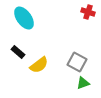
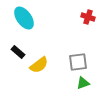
red cross: moved 5 px down
gray square: moved 1 px right; rotated 36 degrees counterclockwise
